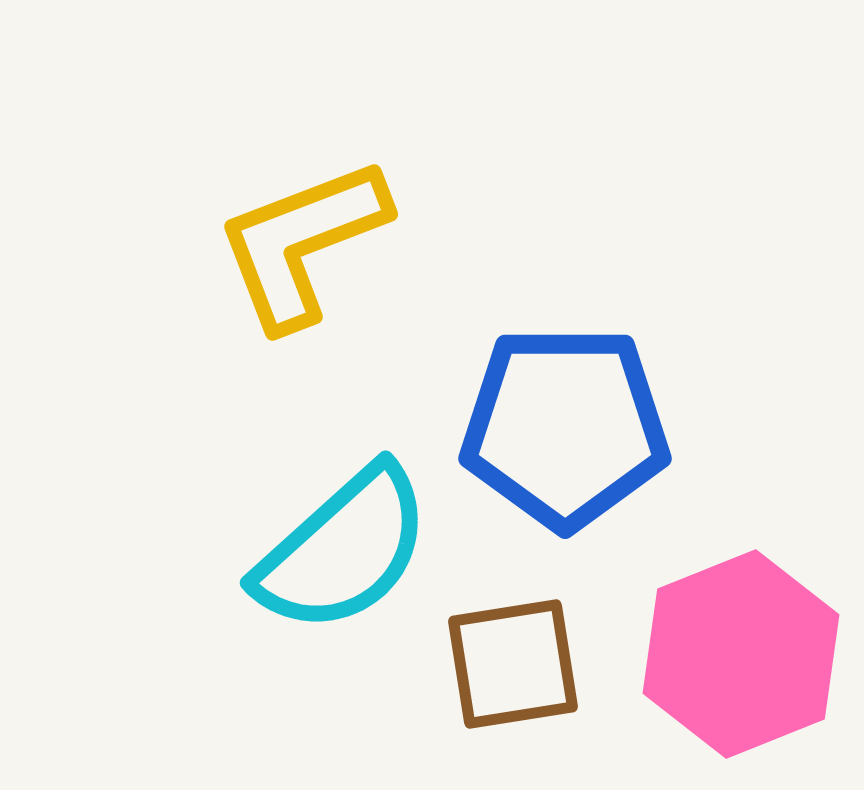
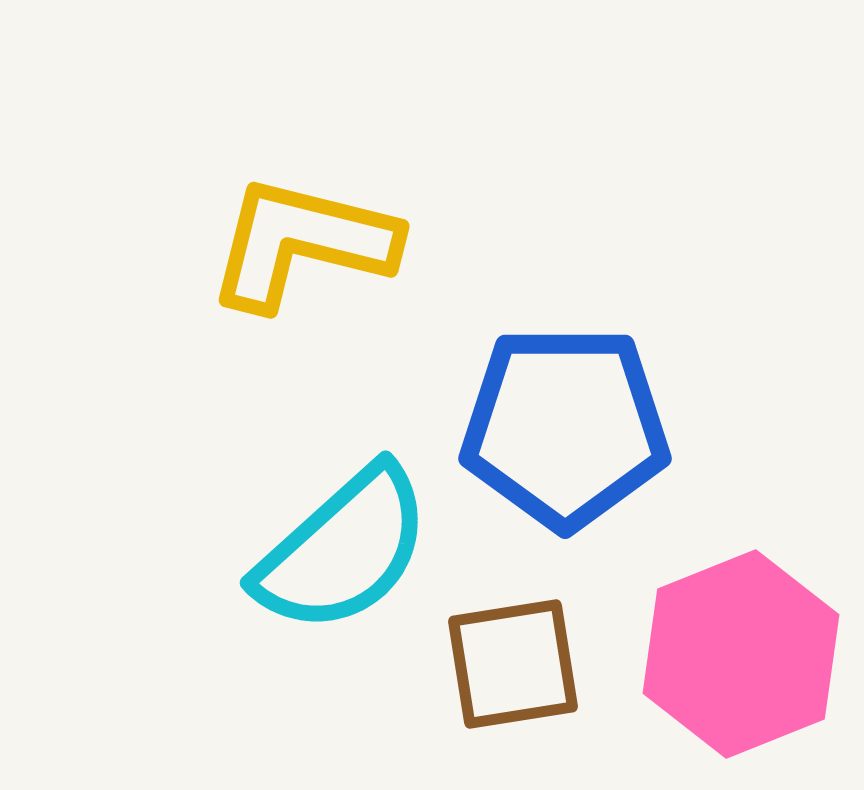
yellow L-shape: rotated 35 degrees clockwise
